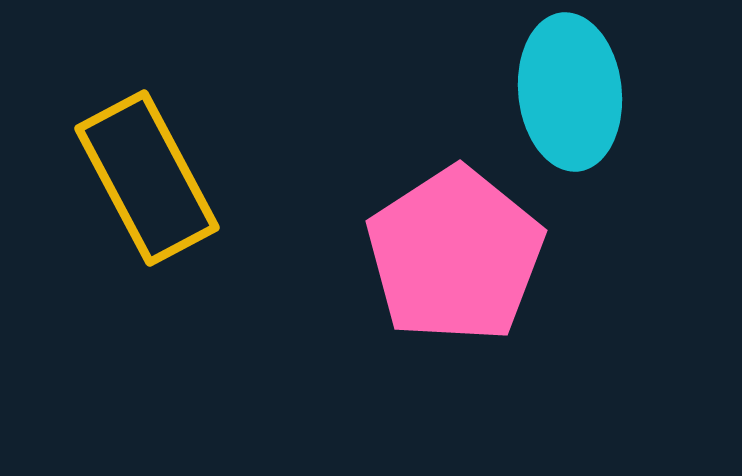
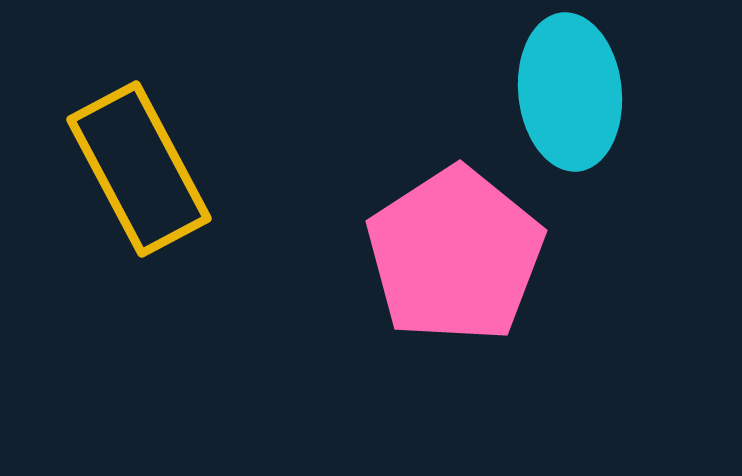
yellow rectangle: moved 8 px left, 9 px up
